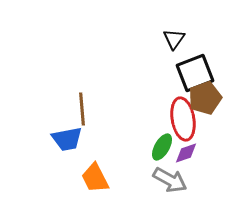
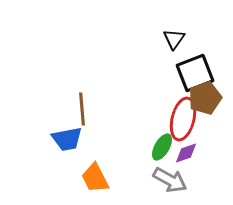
red ellipse: rotated 24 degrees clockwise
